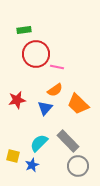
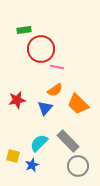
red circle: moved 5 px right, 5 px up
